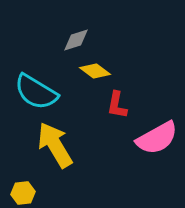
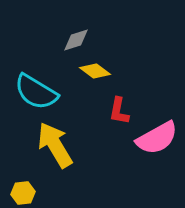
red L-shape: moved 2 px right, 6 px down
